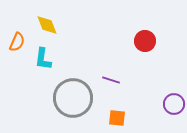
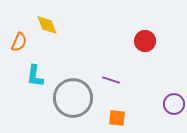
orange semicircle: moved 2 px right
cyan L-shape: moved 8 px left, 17 px down
